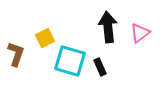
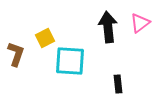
pink triangle: moved 10 px up
cyan square: rotated 12 degrees counterclockwise
black rectangle: moved 18 px right, 17 px down; rotated 18 degrees clockwise
